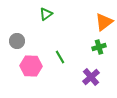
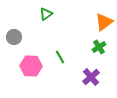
gray circle: moved 3 px left, 4 px up
green cross: rotated 16 degrees counterclockwise
